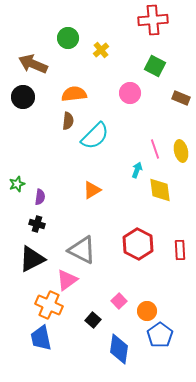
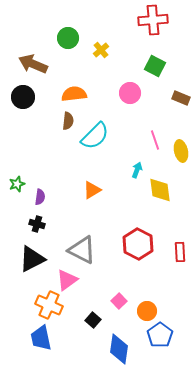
pink line: moved 9 px up
red rectangle: moved 2 px down
